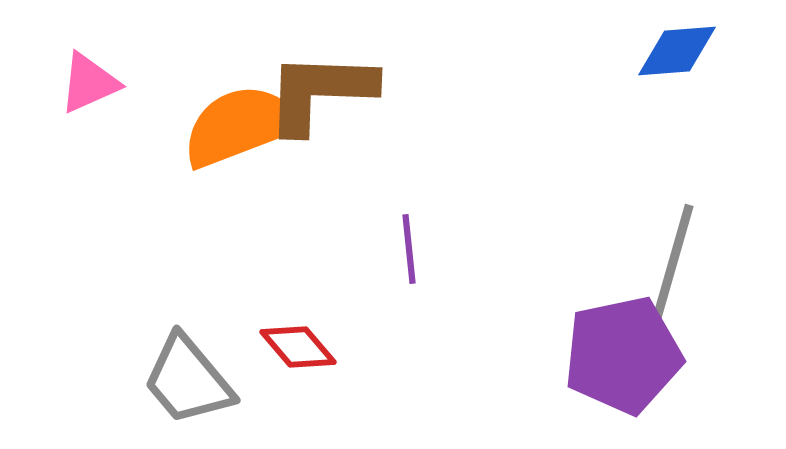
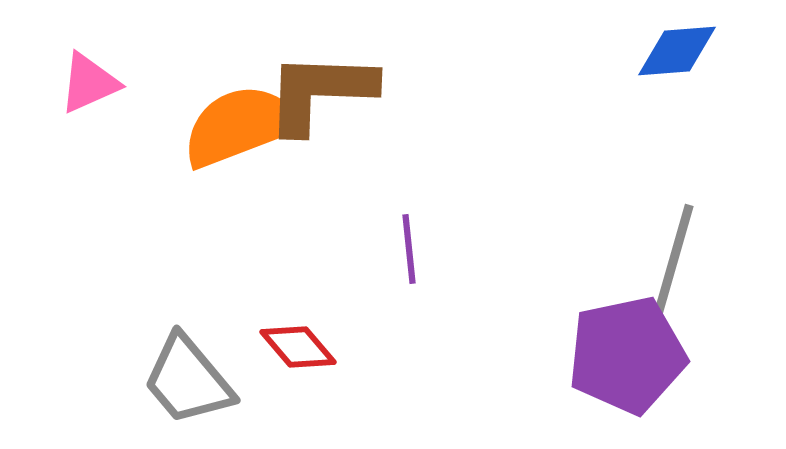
purple pentagon: moved 4 px right
